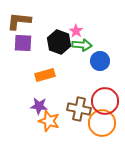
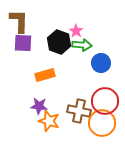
brown L-shape: rotated 85 degrees clockwise
blue circle: moved 1 px right, 2 px down
brown cross: moved 2 px down
